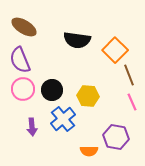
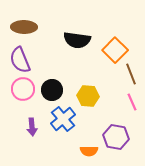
brown ellipse: rotated 30 degrees counterclockwise
brown line: moved 2 px right, 1 px up
